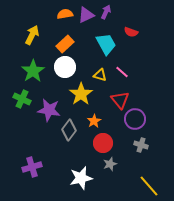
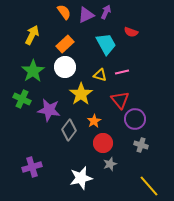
orange semicircle: moved 1 px left, 2 px up; rotated 63 degrees clockwise
pink line: rotated 56 degrees counterclockwise
